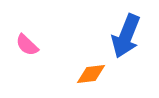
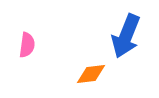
pink semicircle: rotated 125 degrees counterclockwise
